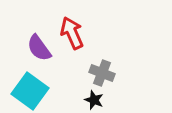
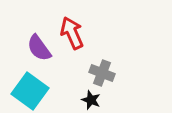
black star: moved 3 px left
